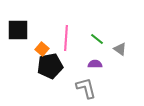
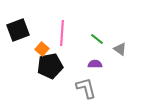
black square: rotated 20 degrees counterclockwise
pink line: moved 4 px left, 5 px up
